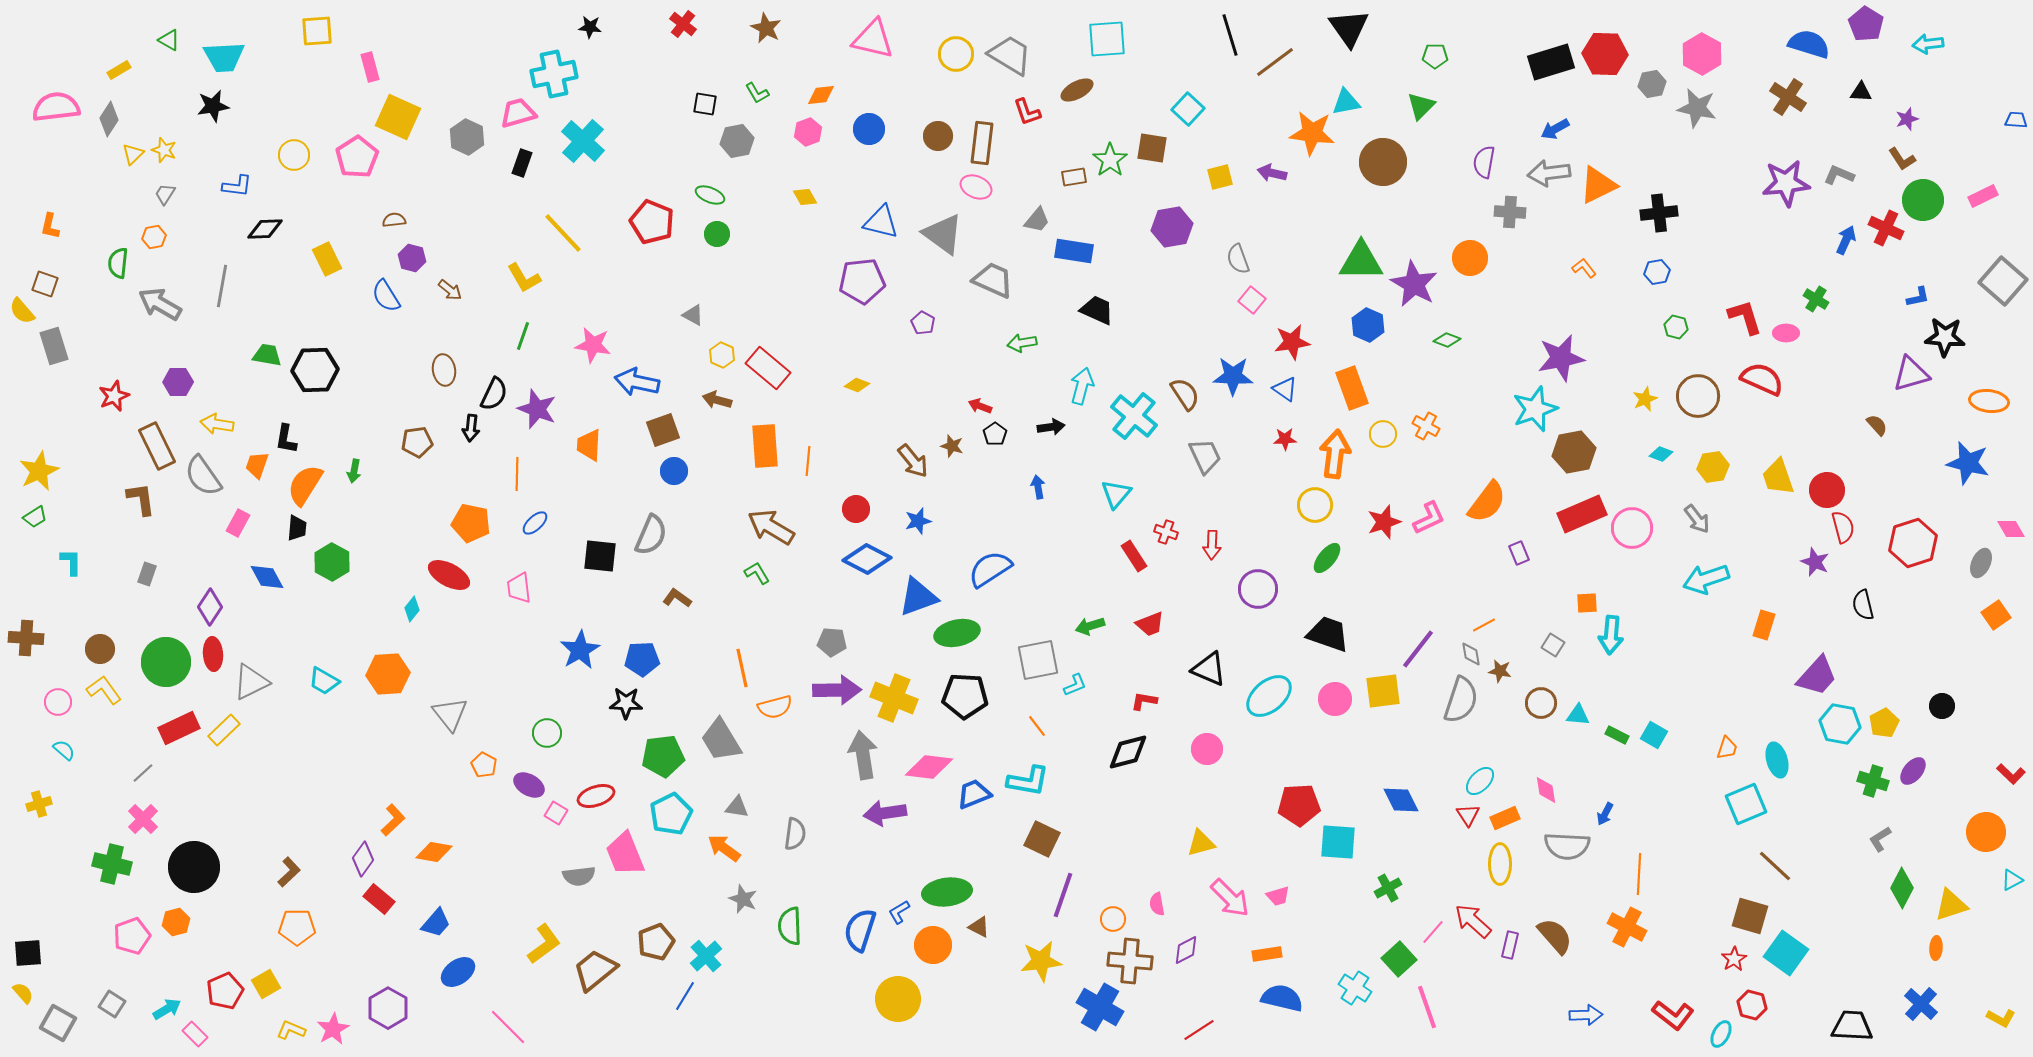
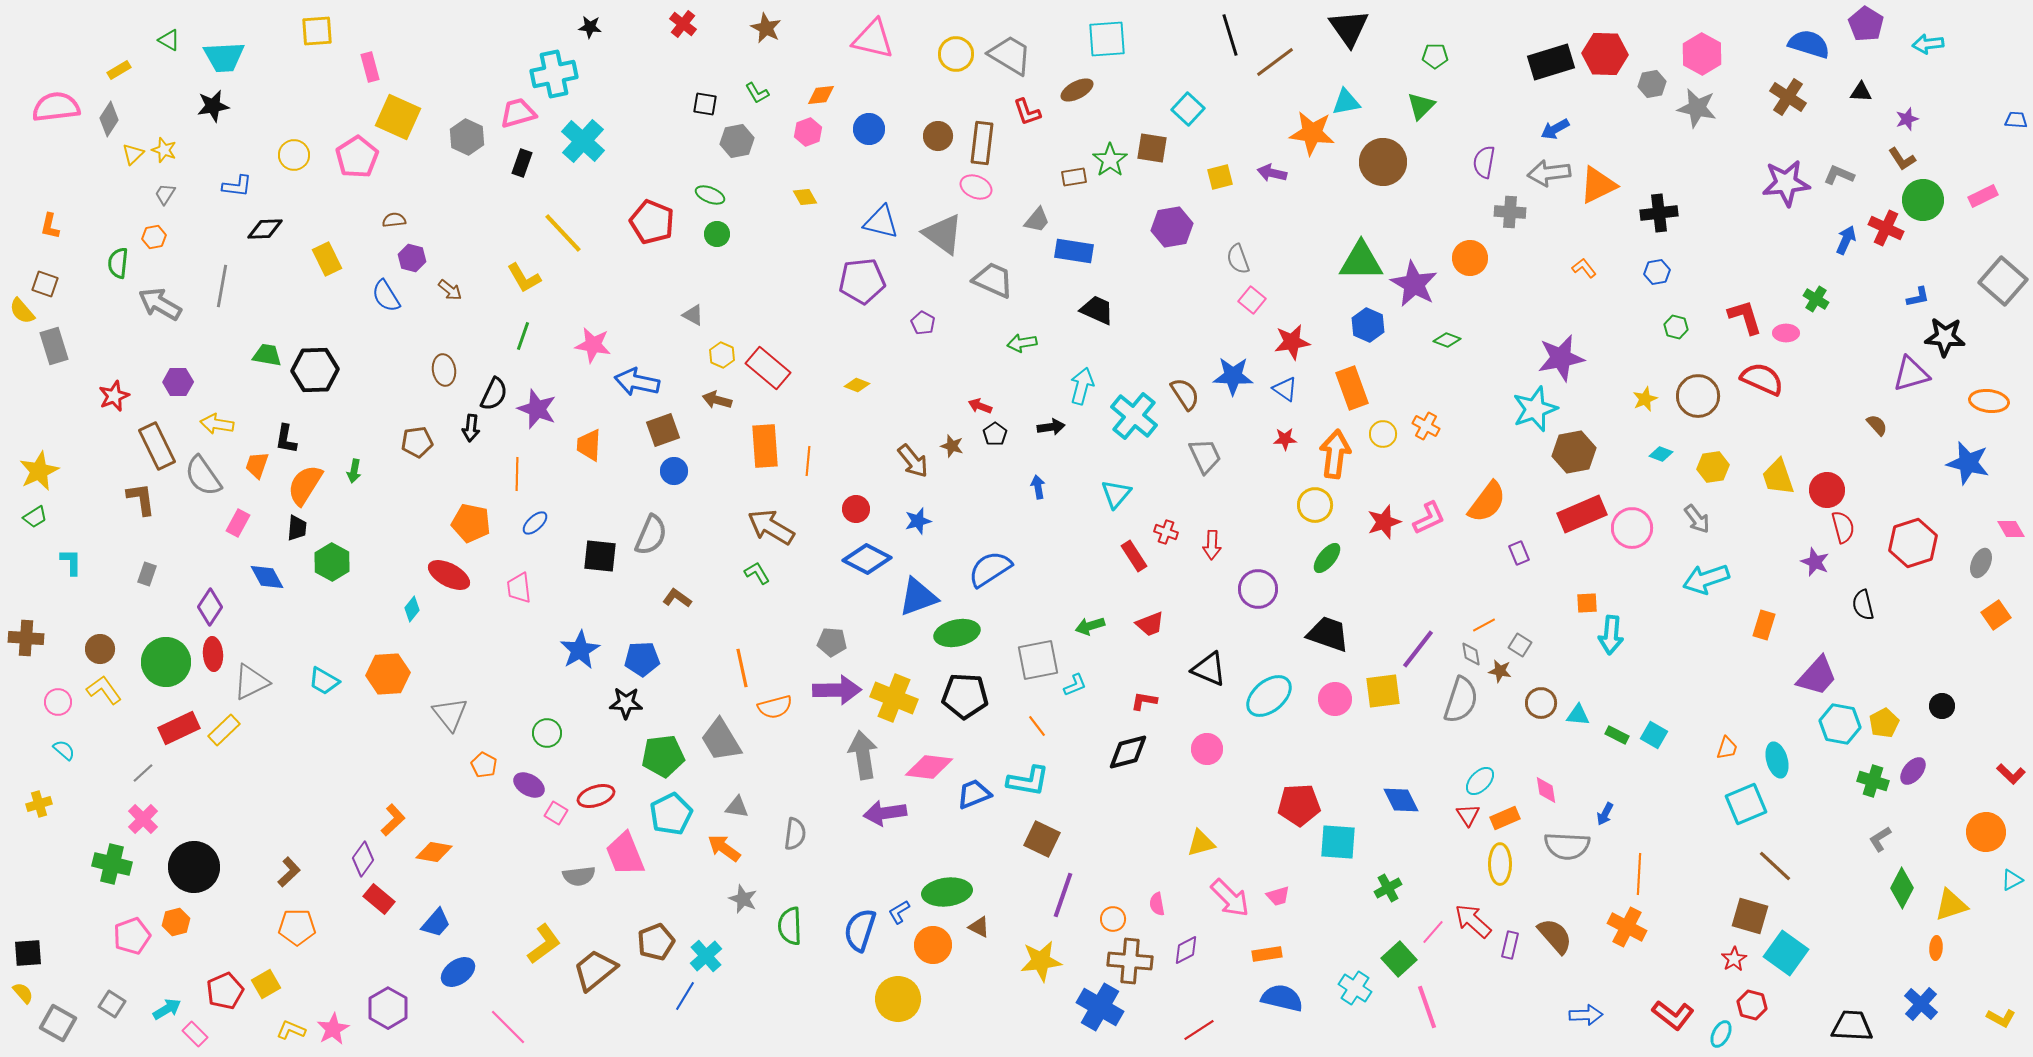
gray square at (1553, 645): moved 33 px left
